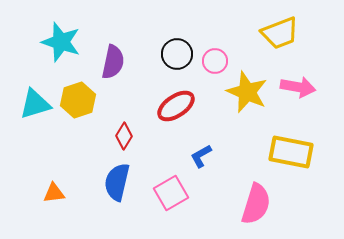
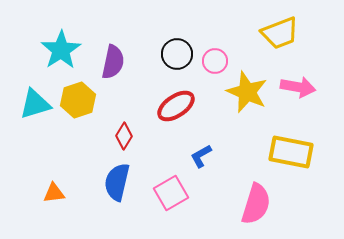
cyan star: moved 8 px down; rotated 21 degrees clockwise
